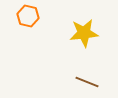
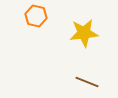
orange hexagon: moved 8 px right
